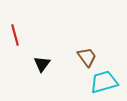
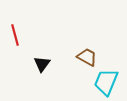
brown trapezoid: rotated 25 degrees counterclockwise
cyan trapezoid: moved 2 px right; rotated 52 degrees counterclockwise
